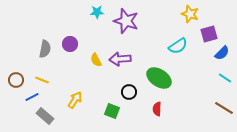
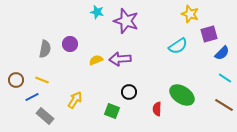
cyan star: rotated 16 degrees clockwise
yellow semicircle: rotated 96 degrees clockwise
green ellipse: moved 23 px right, 17 px down
brown line: moved 3 px up
